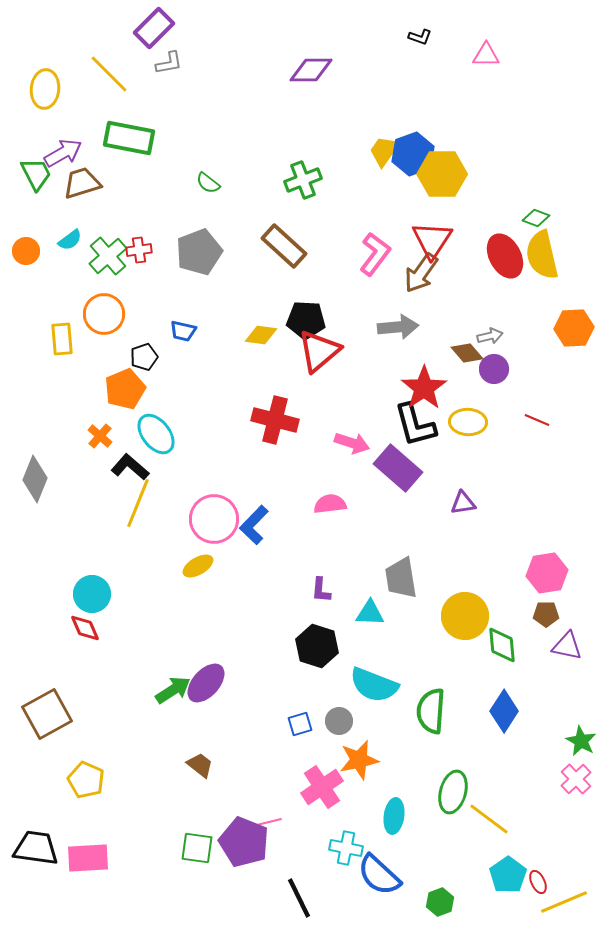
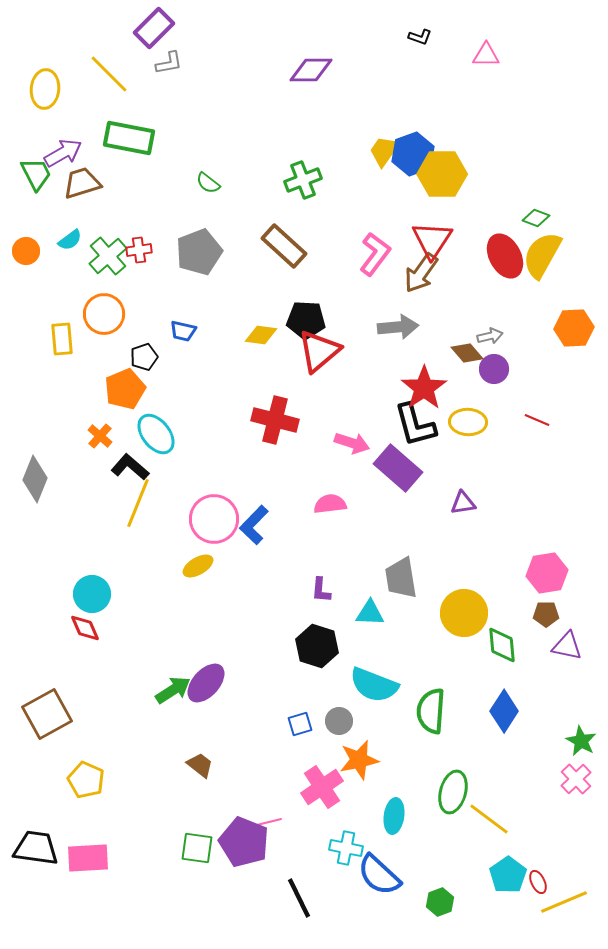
yellow semicircle at (542, 255): rotated 42 degrees clockwise
yellow circle at (465, 616): moved 1 px left, 3 px up
